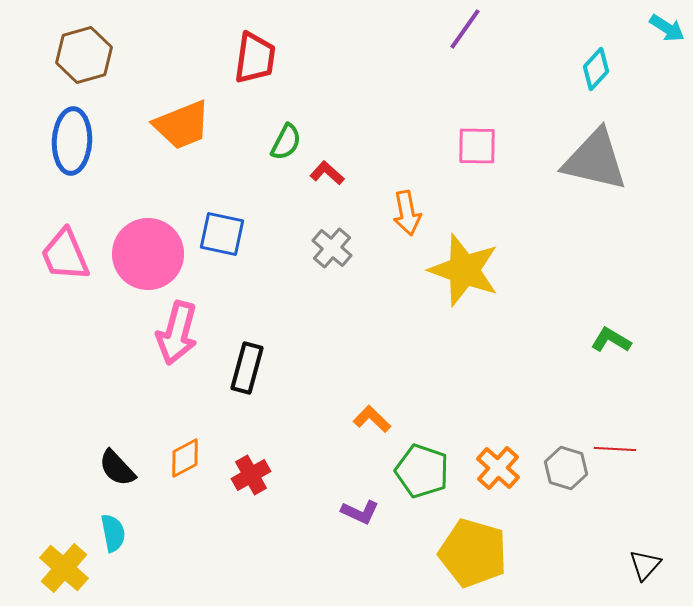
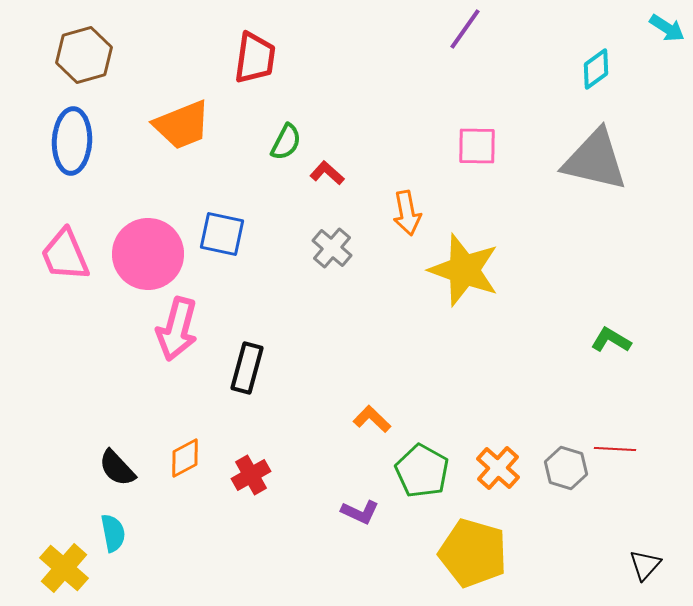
cyan diamond: rotated 12 degrees clockwise
pink arrow: moved 4 px up
green pentagon: rotated 10 degrees clockwise
